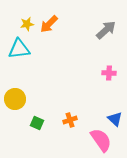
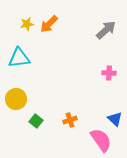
cyan triangle: moved 9 px down
yellow circle: moved 1 px right
green square: moved 1 px left, 2 px up; rotated 16 degrees clockwise
